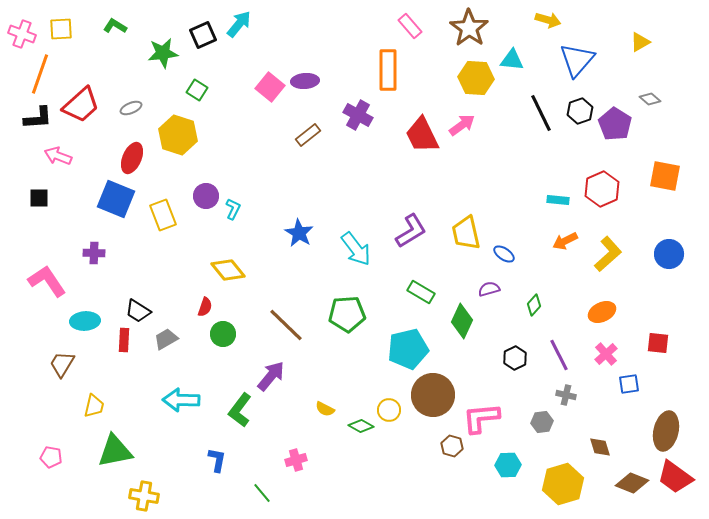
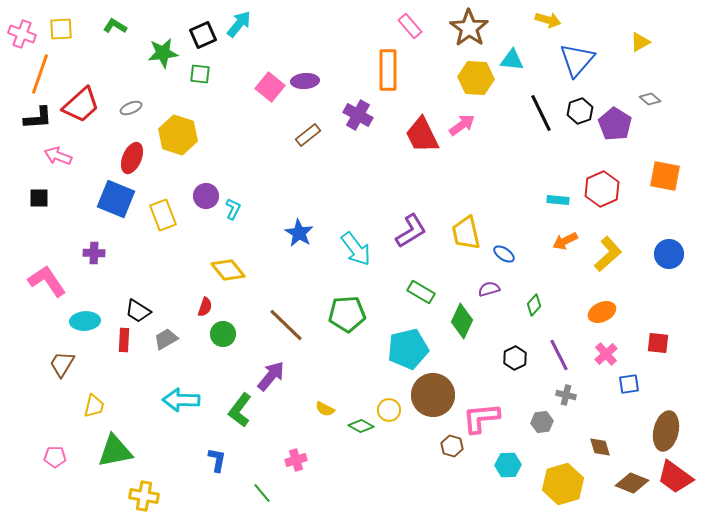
green square at (197, 90): moved 3 px right, 16 px up; rotated 25 degrees counterclockwise
pink pentagon at (51, 457): moved 4 px right; rotated 10 degrees counterclockwise
